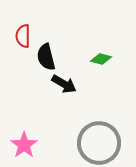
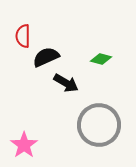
black semicircle: rotated 80 degrees clockwise
black arrow: moved 2 px right, 1 px up
gray circle: moved 18 px up
